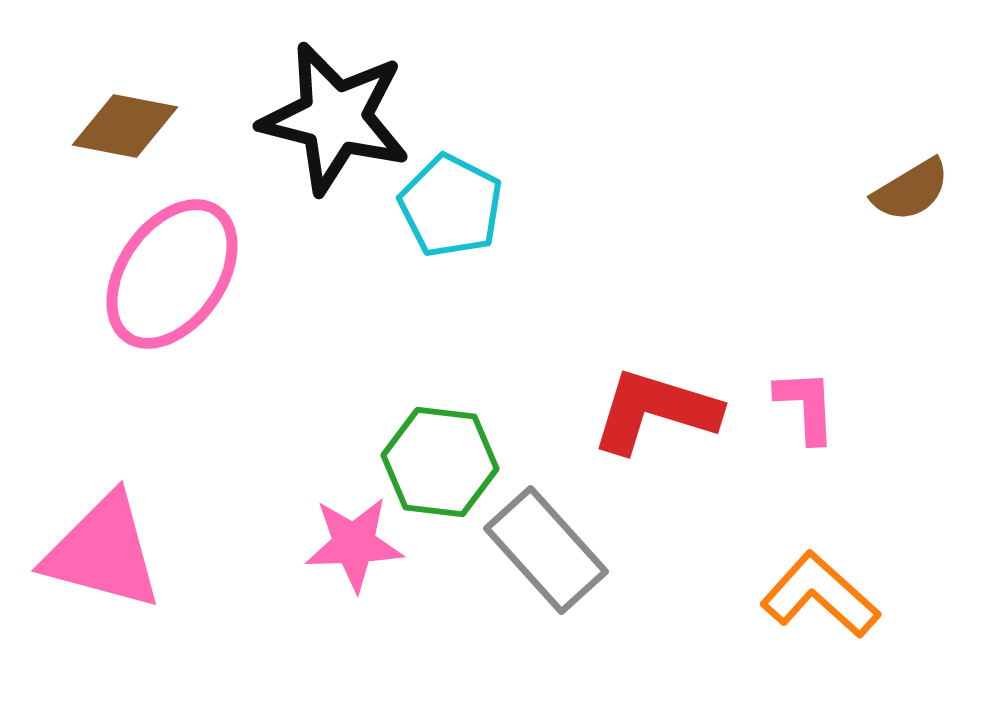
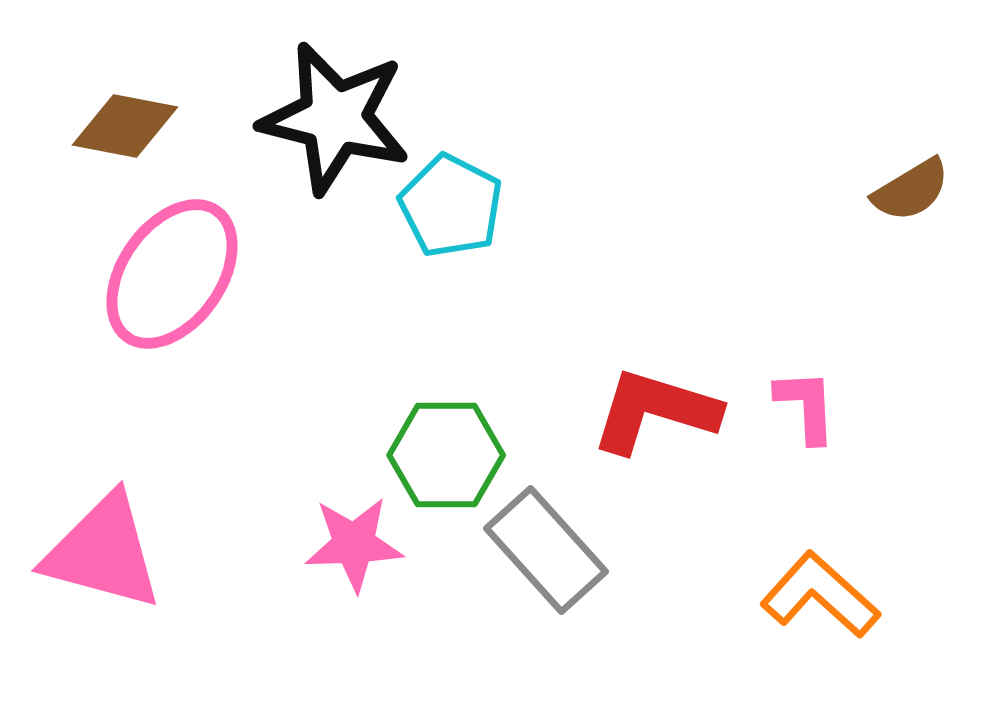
green hexagon: moved 6 px right, 7 px up; rotated 7 degrees counterclockwise
